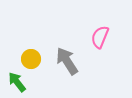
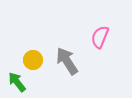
yellow circle: moved 2 px right, 1 px down
